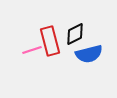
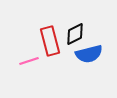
pink line: moved 3 px left, 11 px down
